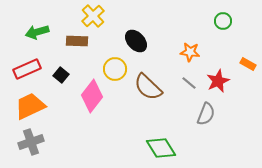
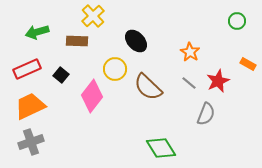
green circle: moved 14 px right
orange star: rotated 24 degrees clockwise
